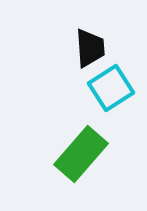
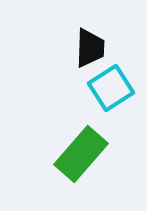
black trapezoid: rotated 6 degrees clockwise
